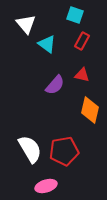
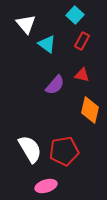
cyan square: rotated 24 degrees clockwise
